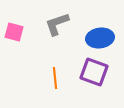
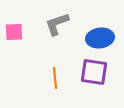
pink square: rotated 18 degrees counterclockwise
purple square: rotated 12 degrees counterclockwise
